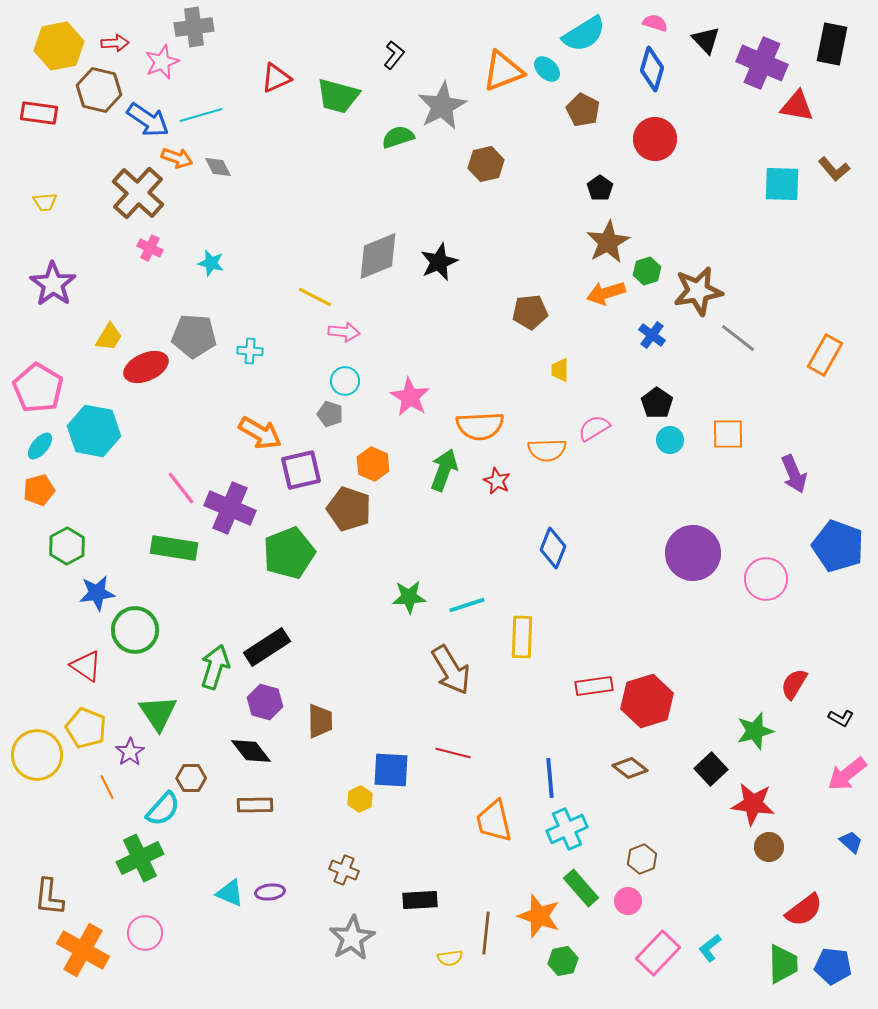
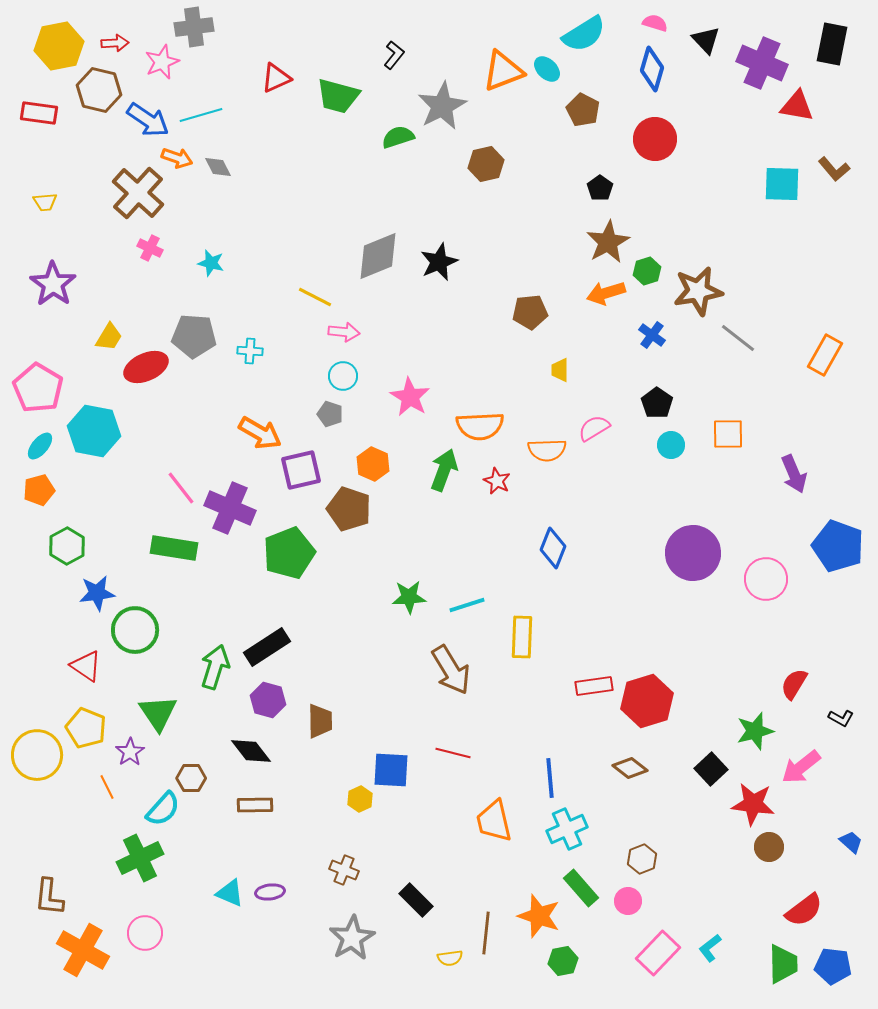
cyan circle at (345, 381): moved 2 px left, 5 px up
cyan circle at (670, 440): moved 1 px right, 5 px down
purple hexagon at (265, 702): moved 3 px right, 2 px up
pink arrow at (847, 774): moved 46 px left, 7 px up
black rectangle at (420, 900): moved 4 px left; rotated 48 degrees clockwise
